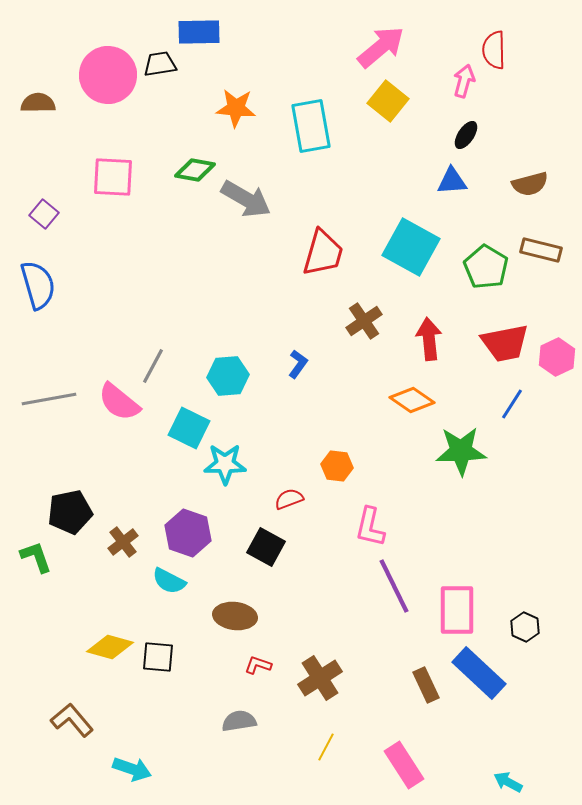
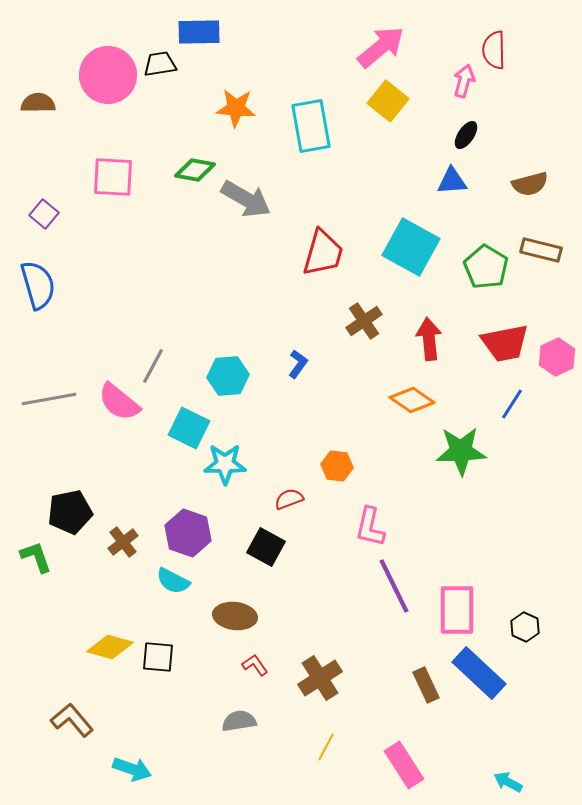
cyan semicircle at (169, 581): moved 4 px right
red L-shape at (258, 665): moved 3 px left; rotated 36 degrees clockwise
